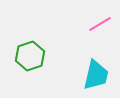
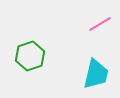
cyan trapezoid: moved 1 px up
